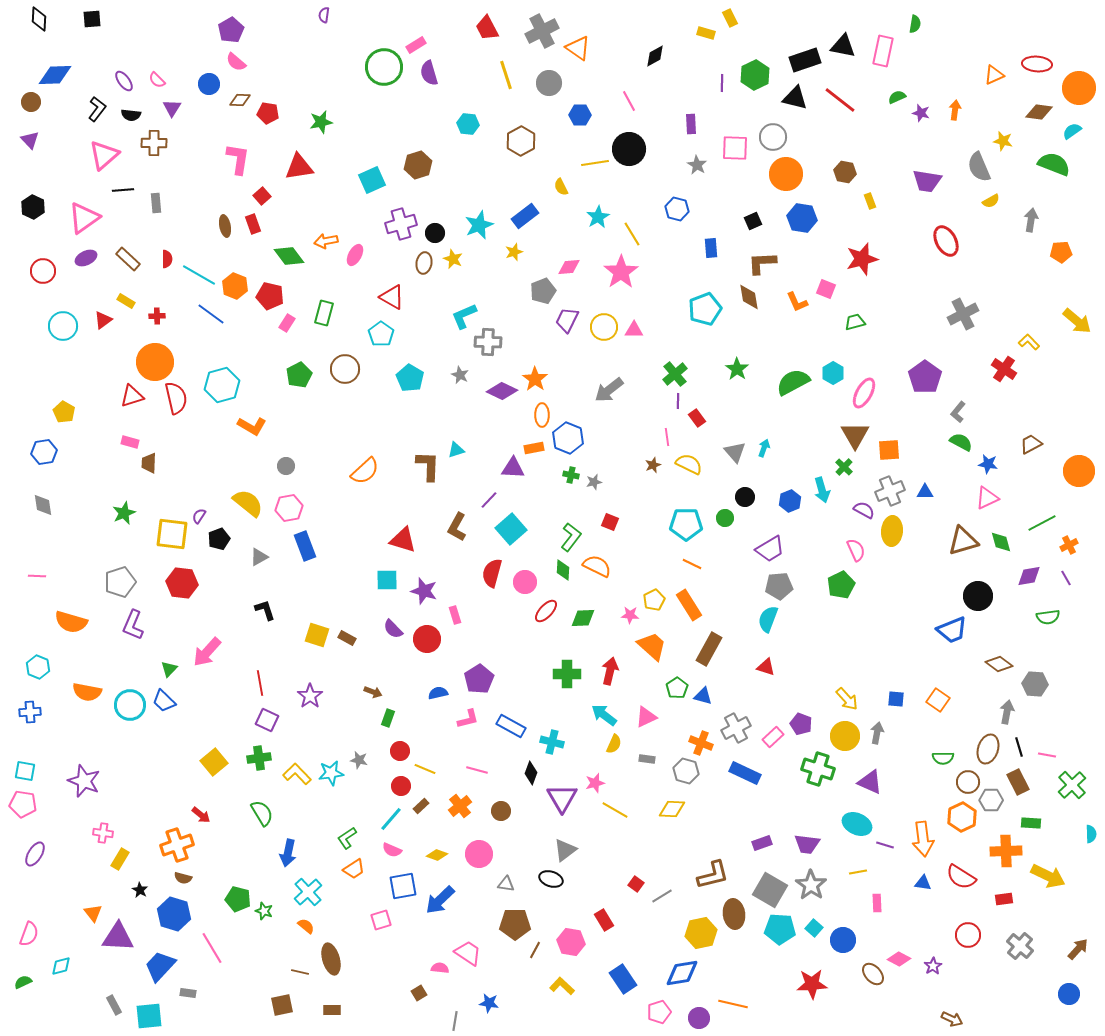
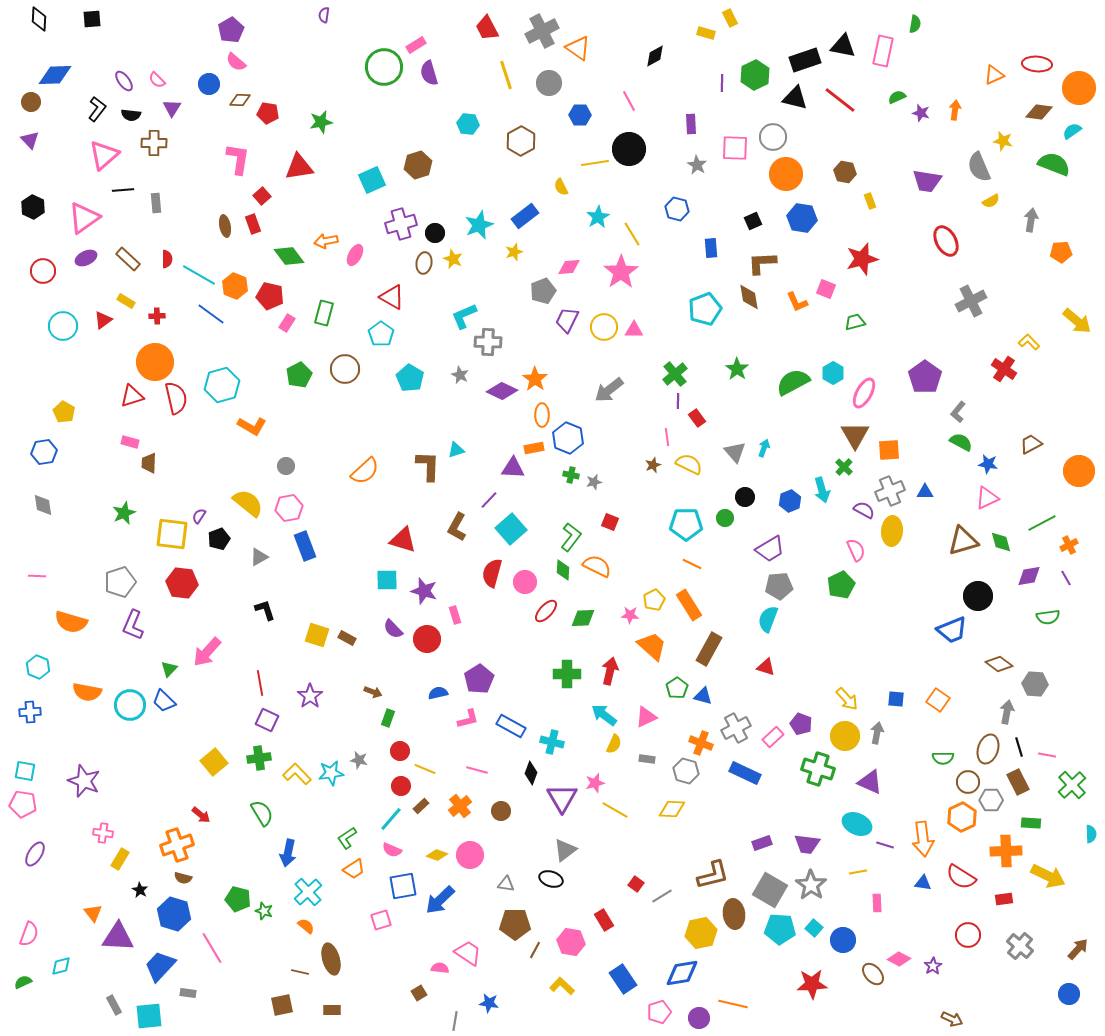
gray cross at (963, 314): moved 8 px right, 13 px up
pink circle at (479, 854): moved 9 px left, 1 px down
